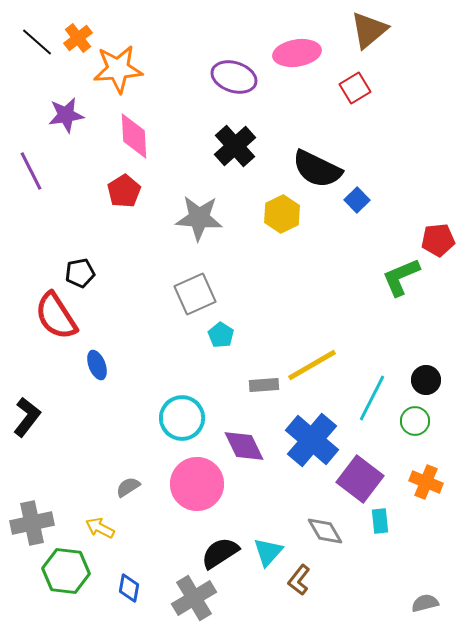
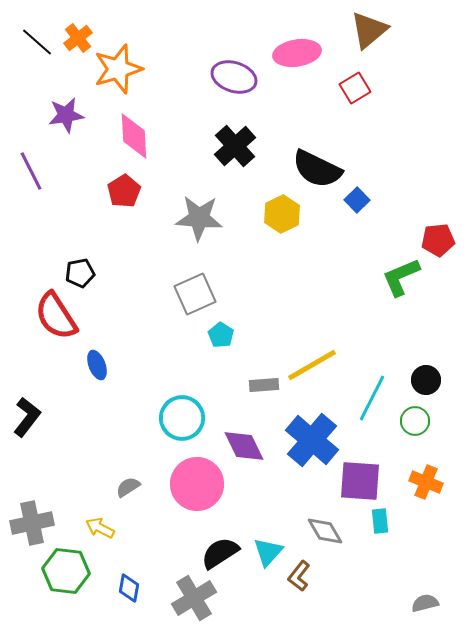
orange star at (118, 69): rotated 12 degrees counterclockwise
purple square at (360, 479): moved 2 px down; rotated 33 degrees counterclockwise
brown L-shape at (299, 580): moved 4 px up
